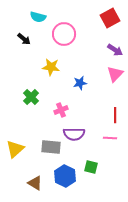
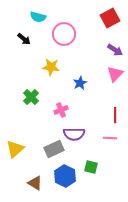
blue star: rotated 16 degrees counterclockwise
gray rectangle: moved 3 px right, 2 px down; rotated 30 degrees counterclockwise
